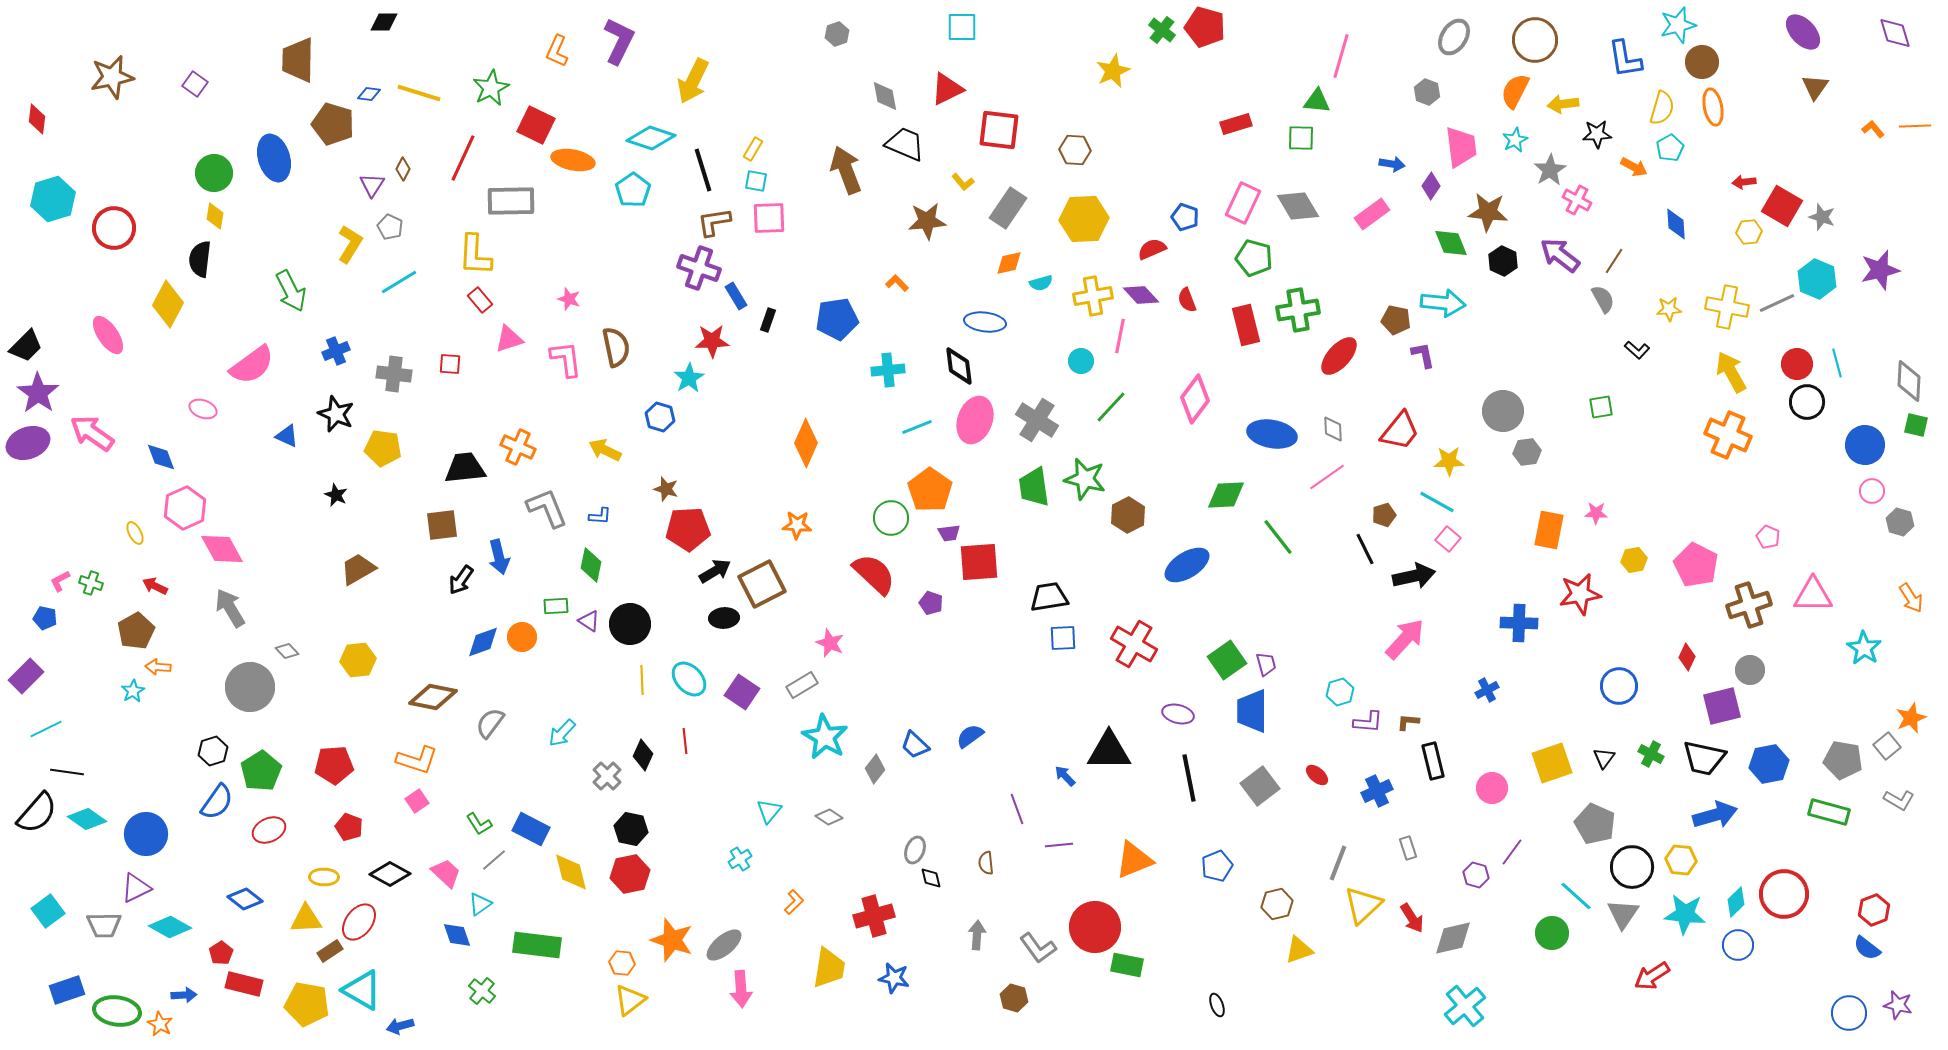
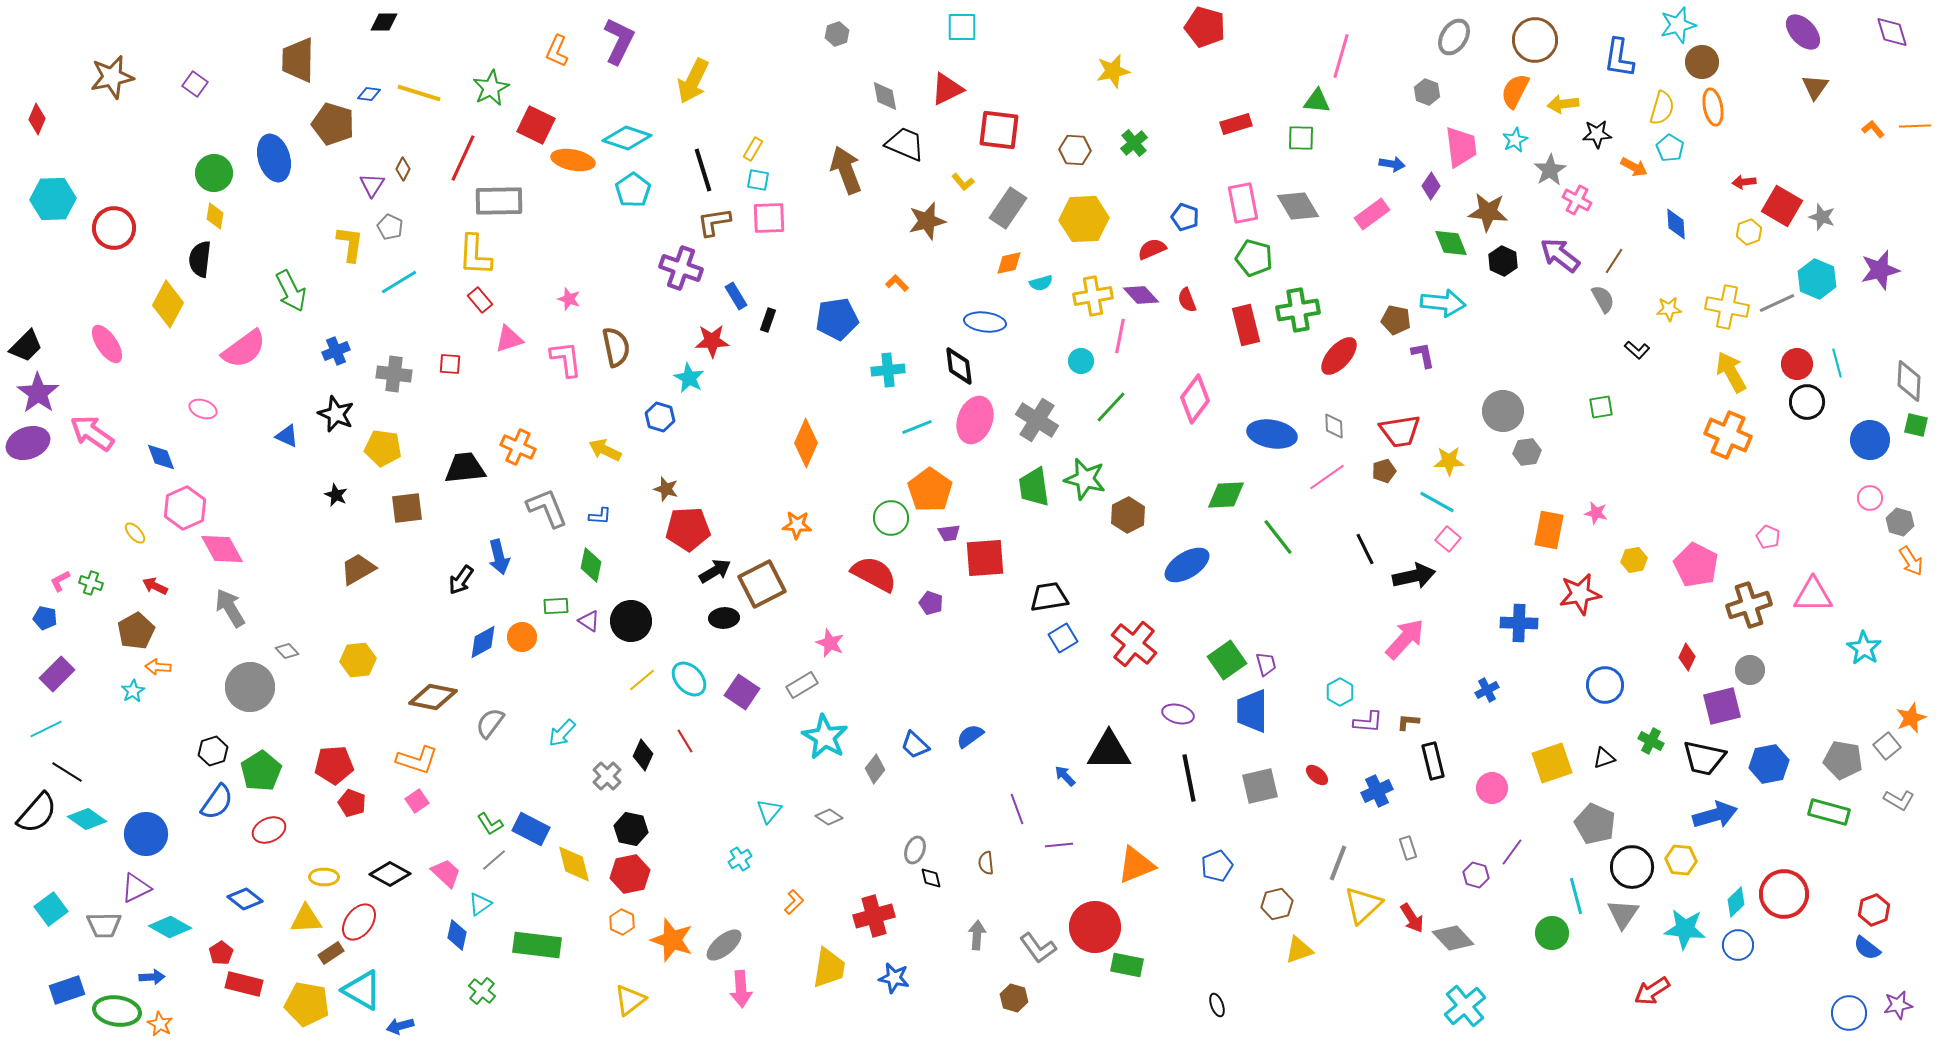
green cross at (1162, 30): moved 28 px left, 113 px down; rotated 12 degrees clockwise
purple diamond at (1895, 33): moved 3 px left, 1 px up
blue L-shape at (1625, 59): moved 6 px left, 1 px up; rotated 18 degrees clockwise
yellow star at (1113, 71): rotated 12 degrees clockwise
red diamond at (37, 119): rotated 16 degrees clockwise
cyan diamond at (651, 138): moved 24 px left
cyan pentagon at (1670, 148): rotated 12 degrees counterclockwise
cyan square at (756, 181): moved 2 px right, 1 px up
cyan hexagon at (53, 199): rotated 15 degrees clockwise
gray rectangle at (511, 201): moved 12 px left
pink rectangle at (1243, 203): rotated 36 degrees counterclockwise
brown star at (927, 221): rotated 9 degrees counterclockwise
yellow hexagon at (1749, 232): rotated 15 degrees counterclockwise
yellow L-shape at (350, 244): rotated 24 degrees counterclockwise
purple cross at (699, 268): moved 18 px left
pink ellipse at (108, 335): moved 1 px left, 9 px down
pink semicircle at (252, 365): moved 8 px left, 16 px up
cyan star at (689, 378): rotated 12 degrees counterclockwise
gray diamond at (1333, 429): moved 1 px right, 3 px up
red trapezoid at (1400, 431): rotated 42 degrees clockwise
blue circle at (1865, 445): moved 5 px right, 5 px up
pink circle at (1872, 491): moved 2 px left, 7 px down
pink star at (1596, 513): rotated 10 degrees clockwise
brown pentagon at (1384, 515): moved 44 px up
brown square at (442, 525): moved 35 px left, 17 px up
yellow ellipse at (135, 533): rotated 15 degrees counterclockwise
red square at (979, 562): moved 6 px right, 4 px up
red semicircle at (874, 574): rotated 15 degrees counterclockwise
orange arrow at (1911, 598): moved 37 px up
black circle at (630, 624): moved 1 px right, 3 px up
blue square at (1063, 638): rotated 28 degrees counterclockwise
blue diamond at (483, 642): rotated 9 degrees counterclockwise
red cross at (1134, 644): rotated 9 degrees clockwise
purple rectangle at (26, 676): moved 31 px right, 2 px up
yellow line at (642, 680): rotated 52 degrees clockwise
blue circle at (1619, 686): moved 14 px left, 1 px up
cyan hexagon at (1340, 692): rotated 12 degrees counterclockwise
red line at (685, 741): rotated 25 degrees counterclockwise
green cross at (1651, 754): moved 13 px up
black triangle at (1604, 758): rotated 35 degrees clockwise
black line at (67, 772): rotated 24 degrees clockwise
gray square at (1260, 786): rotated 24 degrees clockwise
green L-shape at (479, 824): moved 11 px right
red pentagon at (349, 827): moved 3 px right, 24 px up
orange triangle at (1134, 860): moved 2 px right, 5 px down
yellow diamond at (571, 872): moved 3 px right, 8 px up
cyan line at (1576, 896): rotated 33 degrees clockwise
cyan square at (48, 911): moved 3 px right, 2 px up
cyan star at (1685, 914): moved 15 px down
blue diamond at (457, 935): rotated 32 degrees clockwise
gray diamond at (1453, 938): rotated 60 degrees clockwise
brown rectangle at (330, 951): moved 1 px right, 2 px down
orange hexagon at (622, 963): moved 41 px up; rotated 20 degrees clockwise
red arrow at (1652, 976): moved 15 px down
blue arrow at (184, 995): moved 32 px left, 18 px up
purple star at (1898, 1005): rotated 24 degrees counterclockwise
